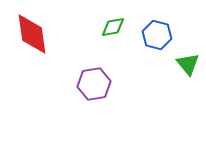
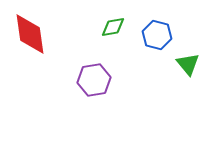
red diamond: moved 2 px left
purple hexagon: moved 4 px up
